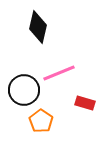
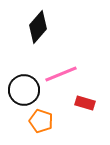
black diamond: rotated 28 degrees clockwise
pink line: moved 2 px right, 1 px down
orange pentagon: rotated 15 degrees counterclockwise
